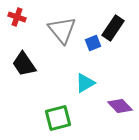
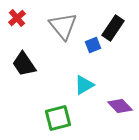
red cross: moved 1 px down; rotated 30 degrees clockwise
gray triangle: moved 1 px right, 4 px up
blue square: moved 2 px down
cyan triangle: moved 1 px left, 2 px down
